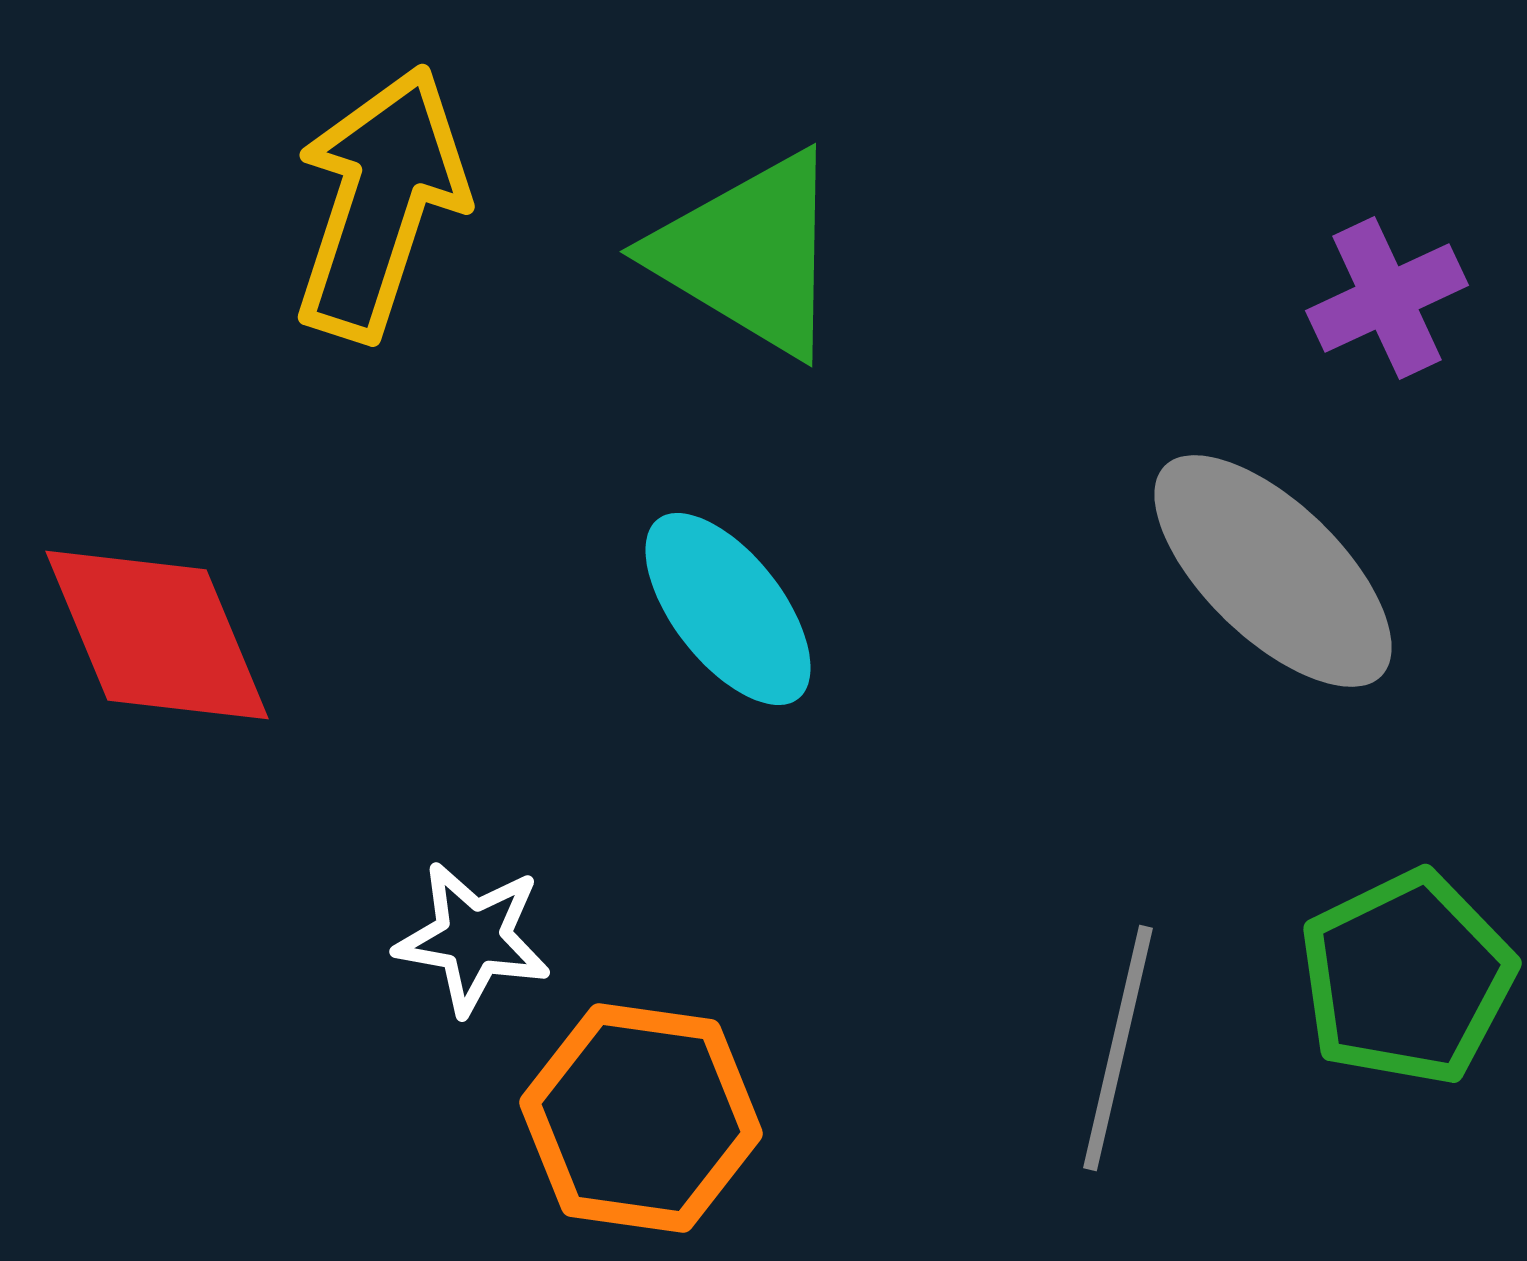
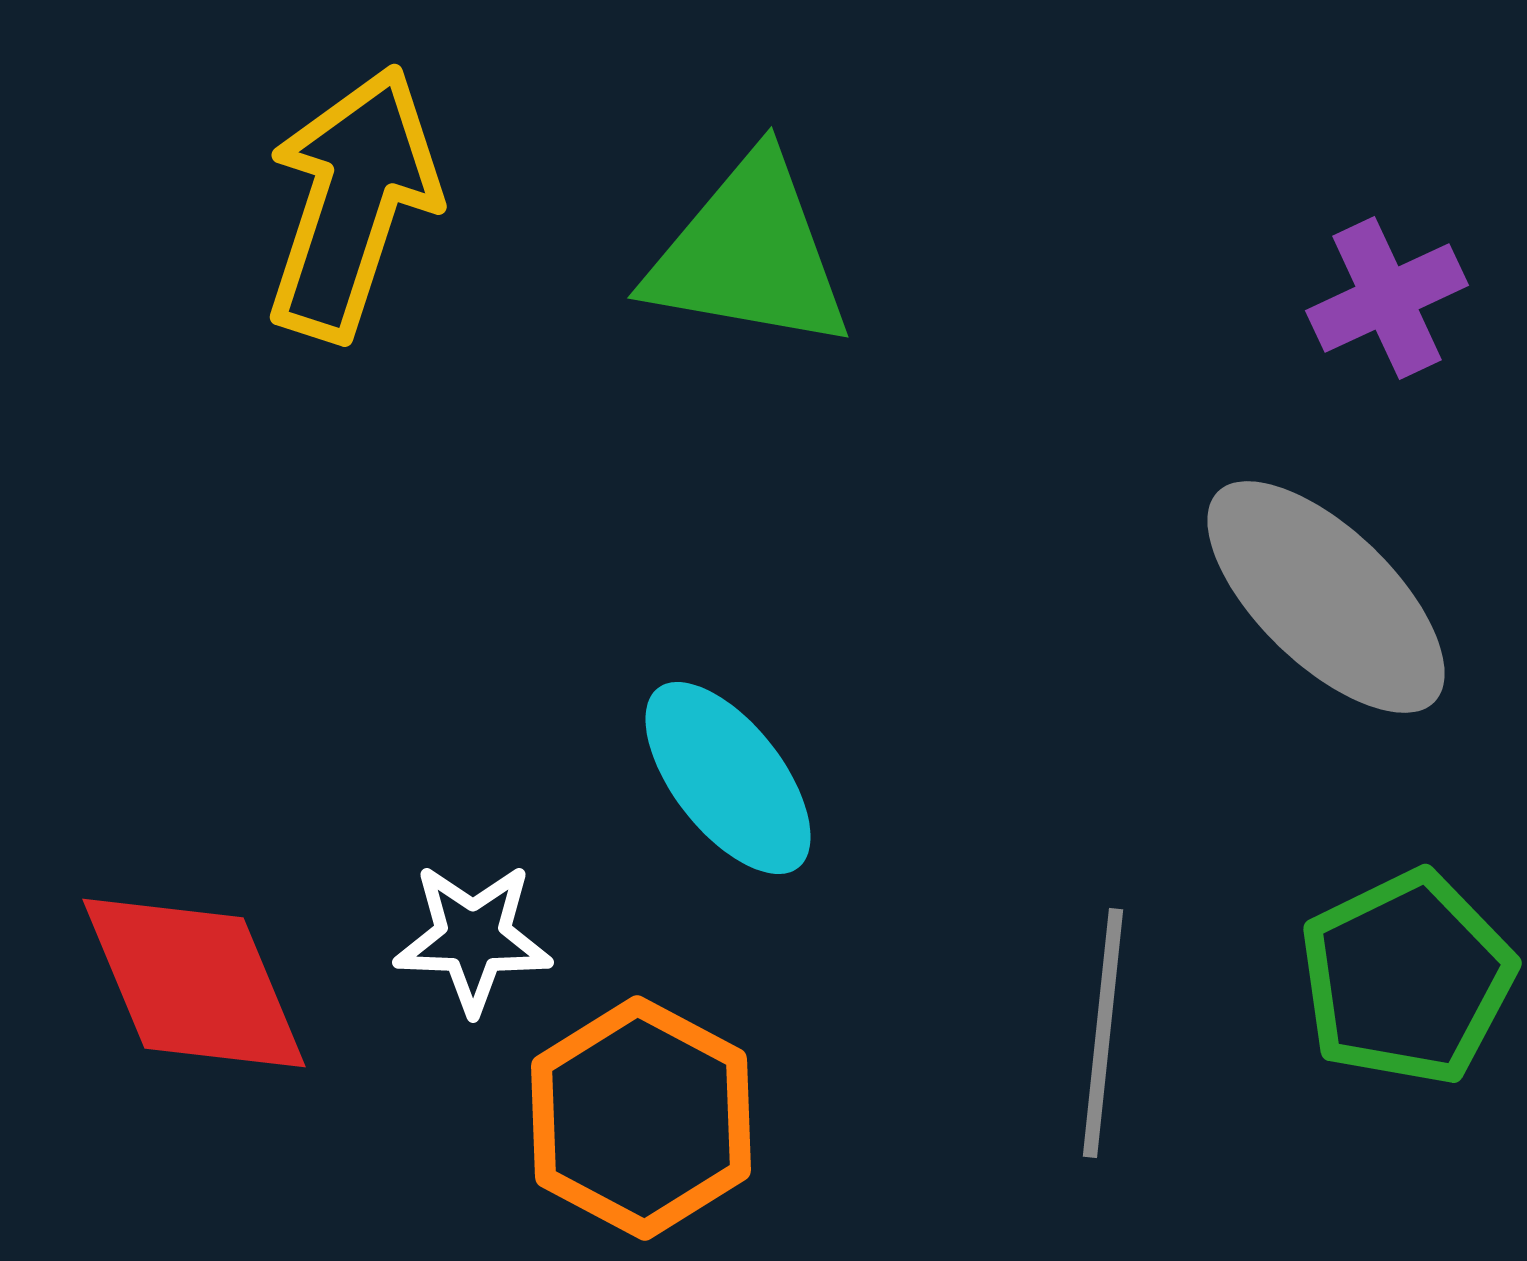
yellow arrow: moved 28 px left
green triangle: rotated 21 degrees counterclockwise
gray ellipse: moved 53 px right, 26 px down
cyan ellipse: moved 169 px down
red diamond: moved 37 px right, 348 px down
white star: rotated 8 degrees counterclockwise
gray line: moved 15 px left, 15 px up; rotated 7 degrees counterclockwise
orange hexagon: rotated 20 degrees clockwise
